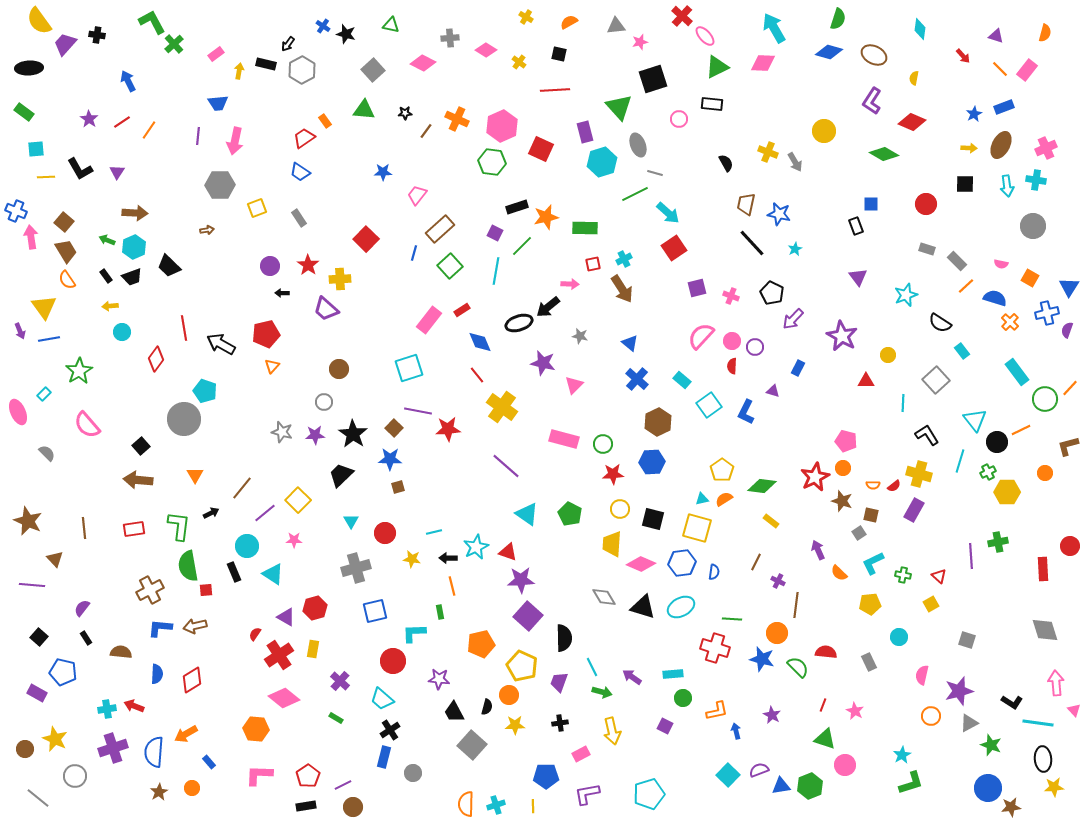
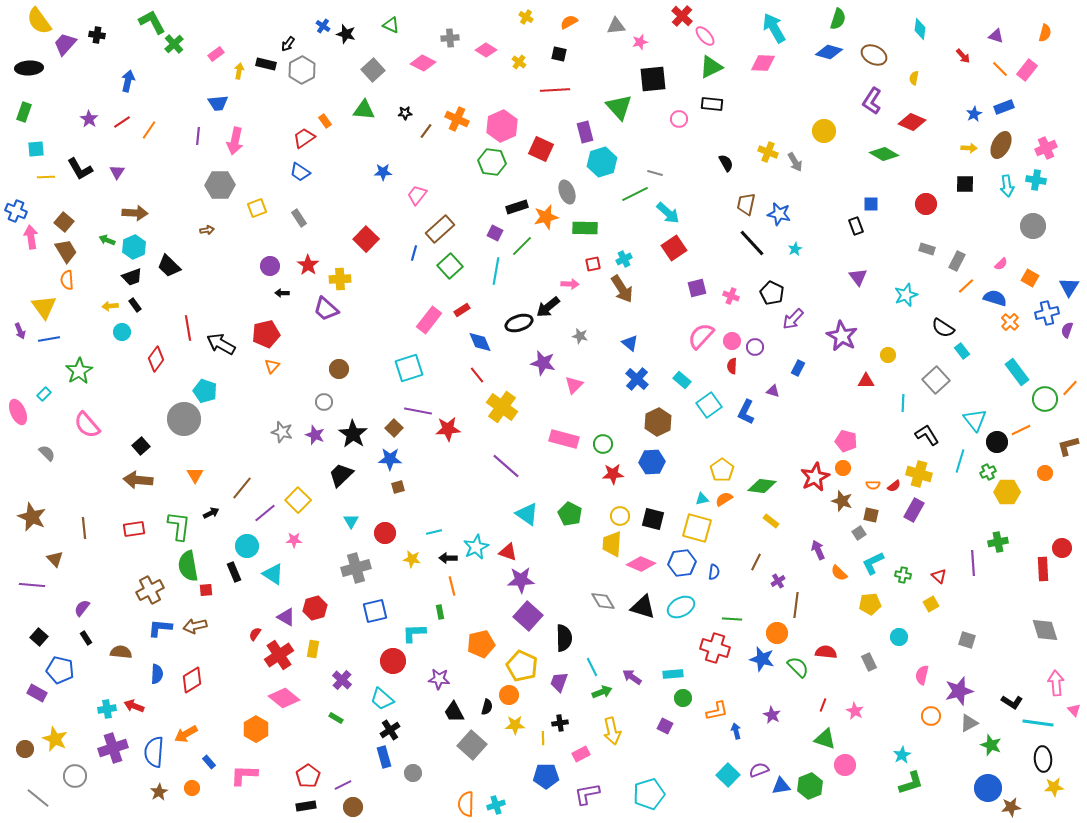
green triangle at (391, 25): rotated 12 degrees clockwise
green triangle at (717, 67): moved 6 px left
black square at (653, 79): rotated 12 degrees clockwise
blue arrow at (128, 81): rotated 40 degrees clockwise
green rectangle at (24, 112): rotated 72 degrees clockwise
gray ellipse at (638, 145): moved 71 px left, 47 px down
gray rectangle at (957, 261): rotated 72 degrees clockwise
pink semicircle at (1001, 264): rotated 56 degrees counterclockwise
black rectangle at (106, 276): moved 29 px right, 29 px down
orange semicircle at (67, 280): rotated 30 degrees clockwise
black semicircle at (940, 323): moved 3 px right, 5 px down
red line at (184, 328): moved 4 px right
purple star at (315, 435): rotated 24 degrees clockwise
yellow circle at (620, 509): moved 7 px down
brown star at (28, 521): moved 4 px right, 4 px up
red circle at (1070, 546): moved 8 px left, 2 px down
purple line at (971, 556): moved 2 px right, 7 px down
purple cross at (778, 581): rotated 32 degrees clockwise
gray diamond at (604, 597): moved 1 px left, 4 px down
blue pentagon at (63, 672): moved 3 px left, 2 px up
purple cross at (340, 681): moved 2 px right, 1 px up
green arrow at (602, 692): rotated 36 degrees counterclockwise
orange hexagon at (256, 729): rotated 25 degrees clockwise
blue rectangle at (384, 757): rotated 30 degrees counterclockwise
pink L-shape at (259, 775): moved 15 px left
yellow line at (533, 806): moved 10 px right, 68 px up
